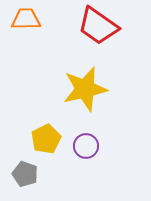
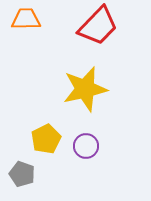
red trapezoid: rotated 81 degrees counterclockwise
gray pentagon: moved 3 px left
